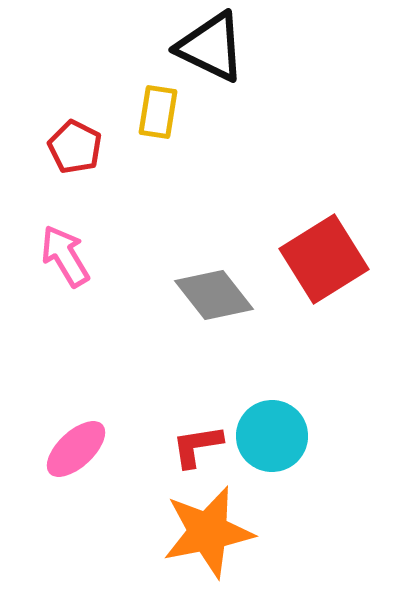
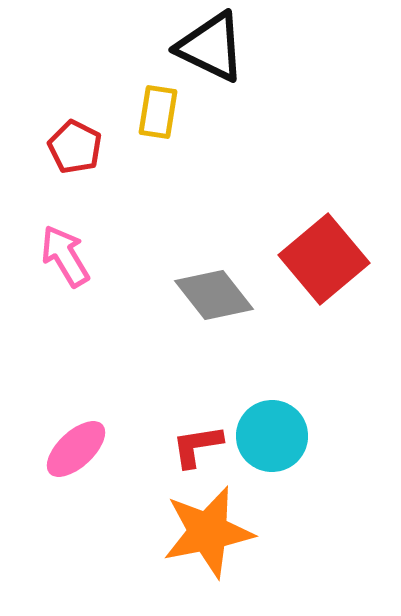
red square: rotated 8 degrees counterclockwise
